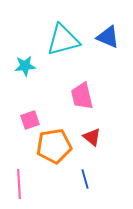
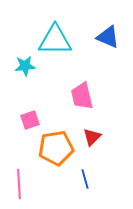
cyan triangle: moved 8 px left; rotated 15 degrees clockwise
red triangle: rotated 36 degrees clockwise
orange pentagon: moved 2 px right, 2 px down
